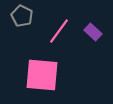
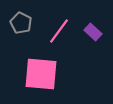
gray pentagon: moved 1 px left, 7 px down
pink square: moved 1 px left, 1 px up
